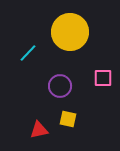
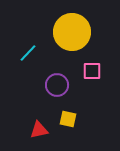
yellow circle: moved 2 px right
pink square: moved 11 px left, 7 px up
purple circle: moved 3 px left, 1 px up
